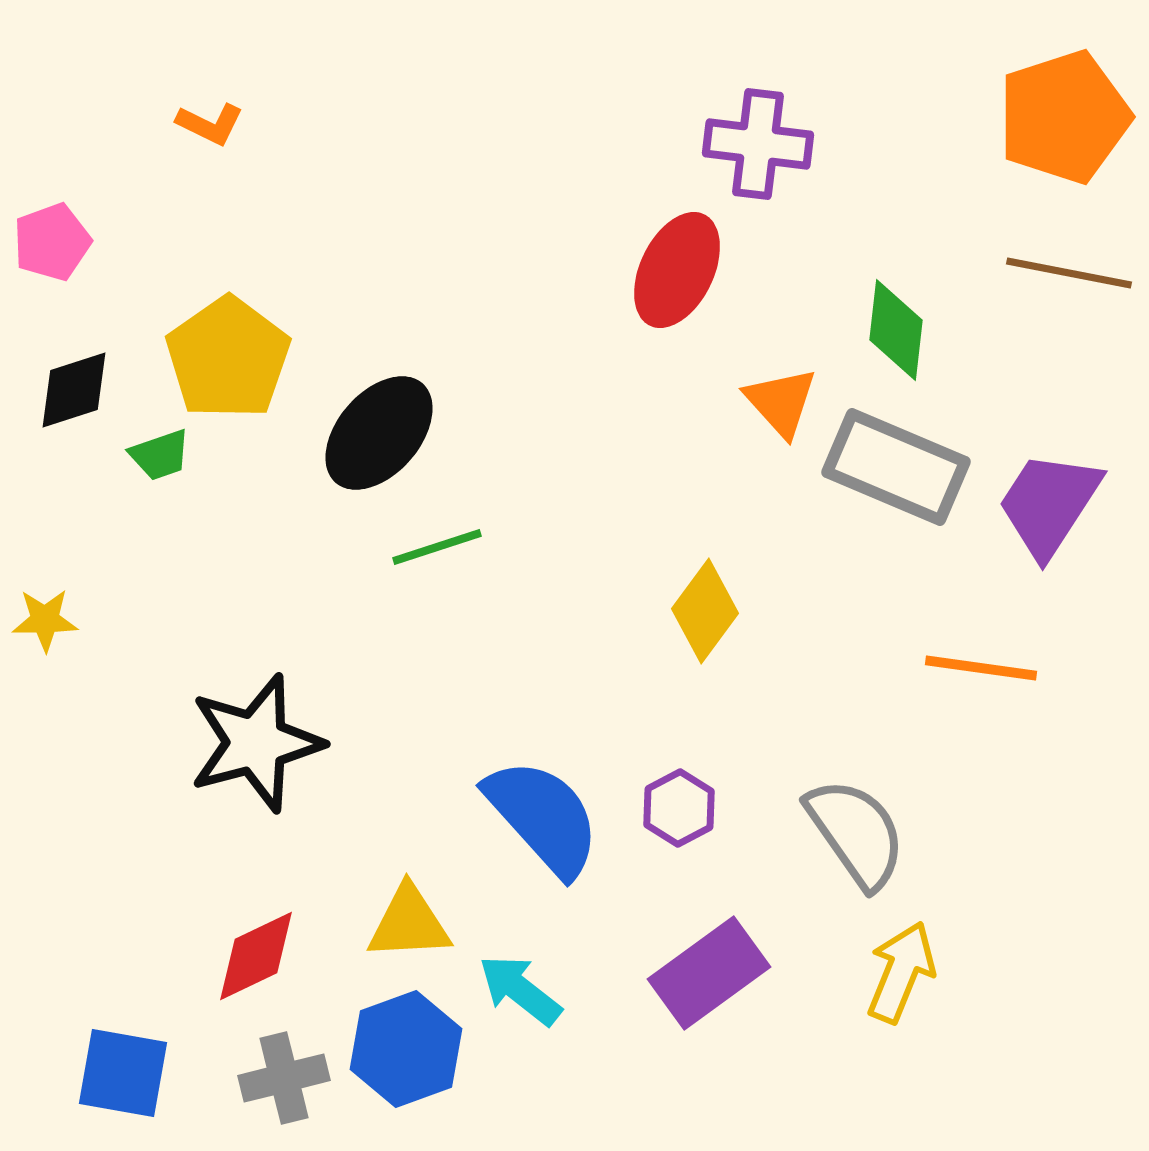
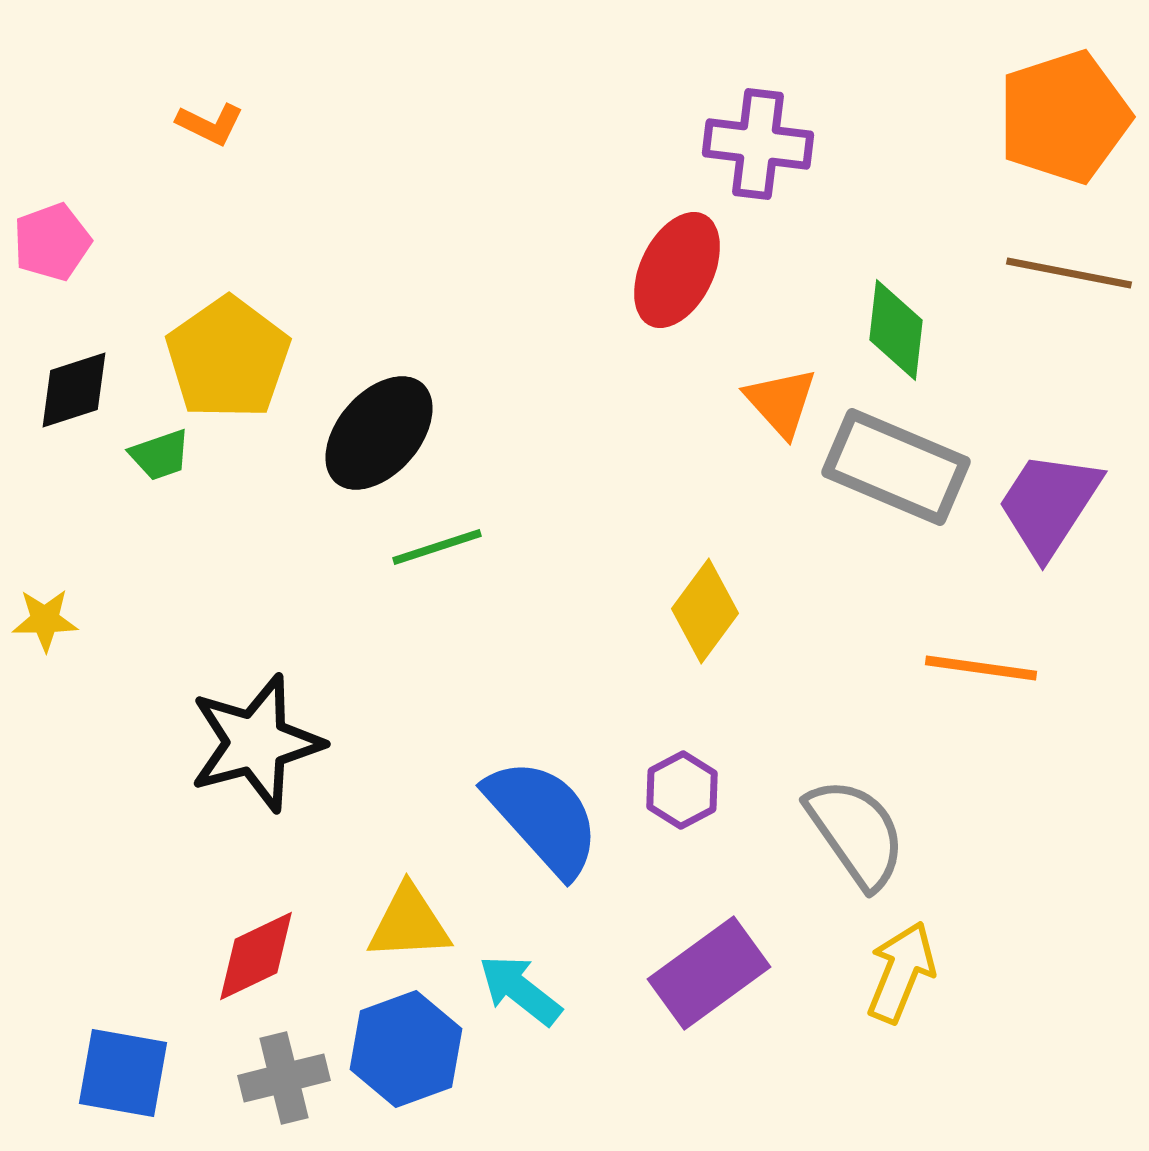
purple hexagon: moved 3 px right, 18 px up
